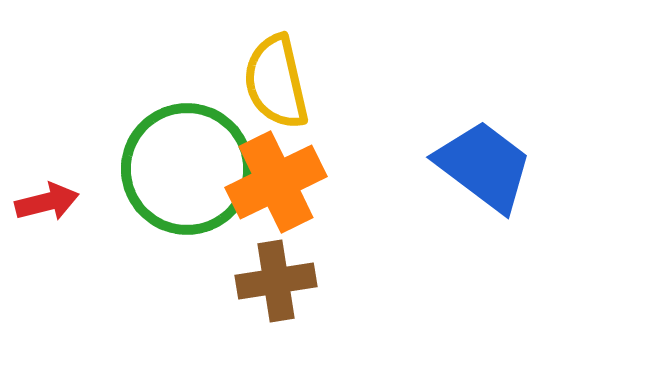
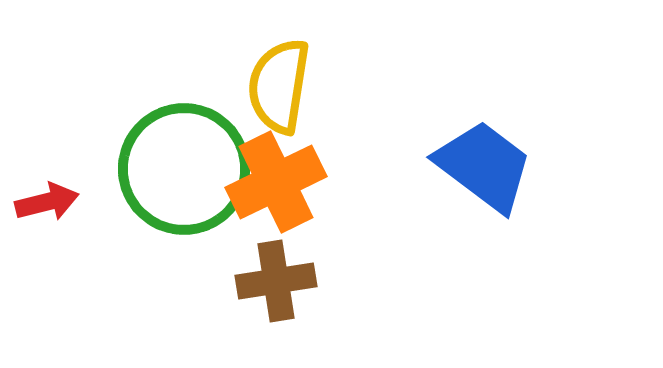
yellow semicircle: moved 3 px right, 4 px down; rotated 22 degrees clockwise
green circle: moved 3 px left
